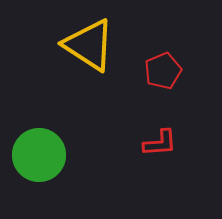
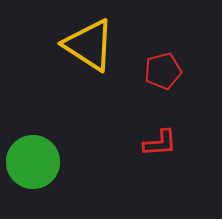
red pentagon: rotated 9 degrees clockwise
green circle: moved 6 px left, 7 px down
